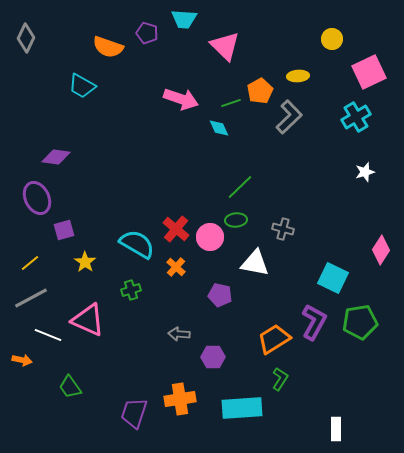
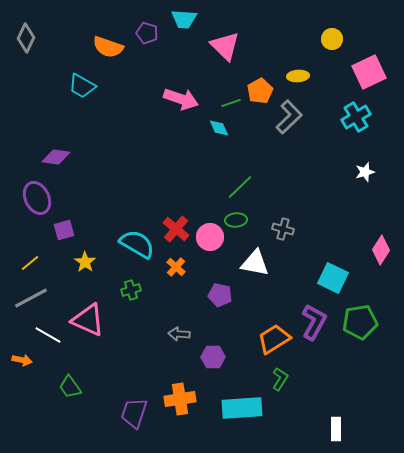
white line at (48, 335): rotated 8 degrees clockwise
